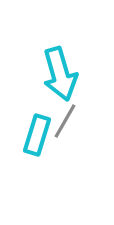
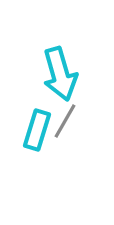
cyan rectangle: moved 5 px up
